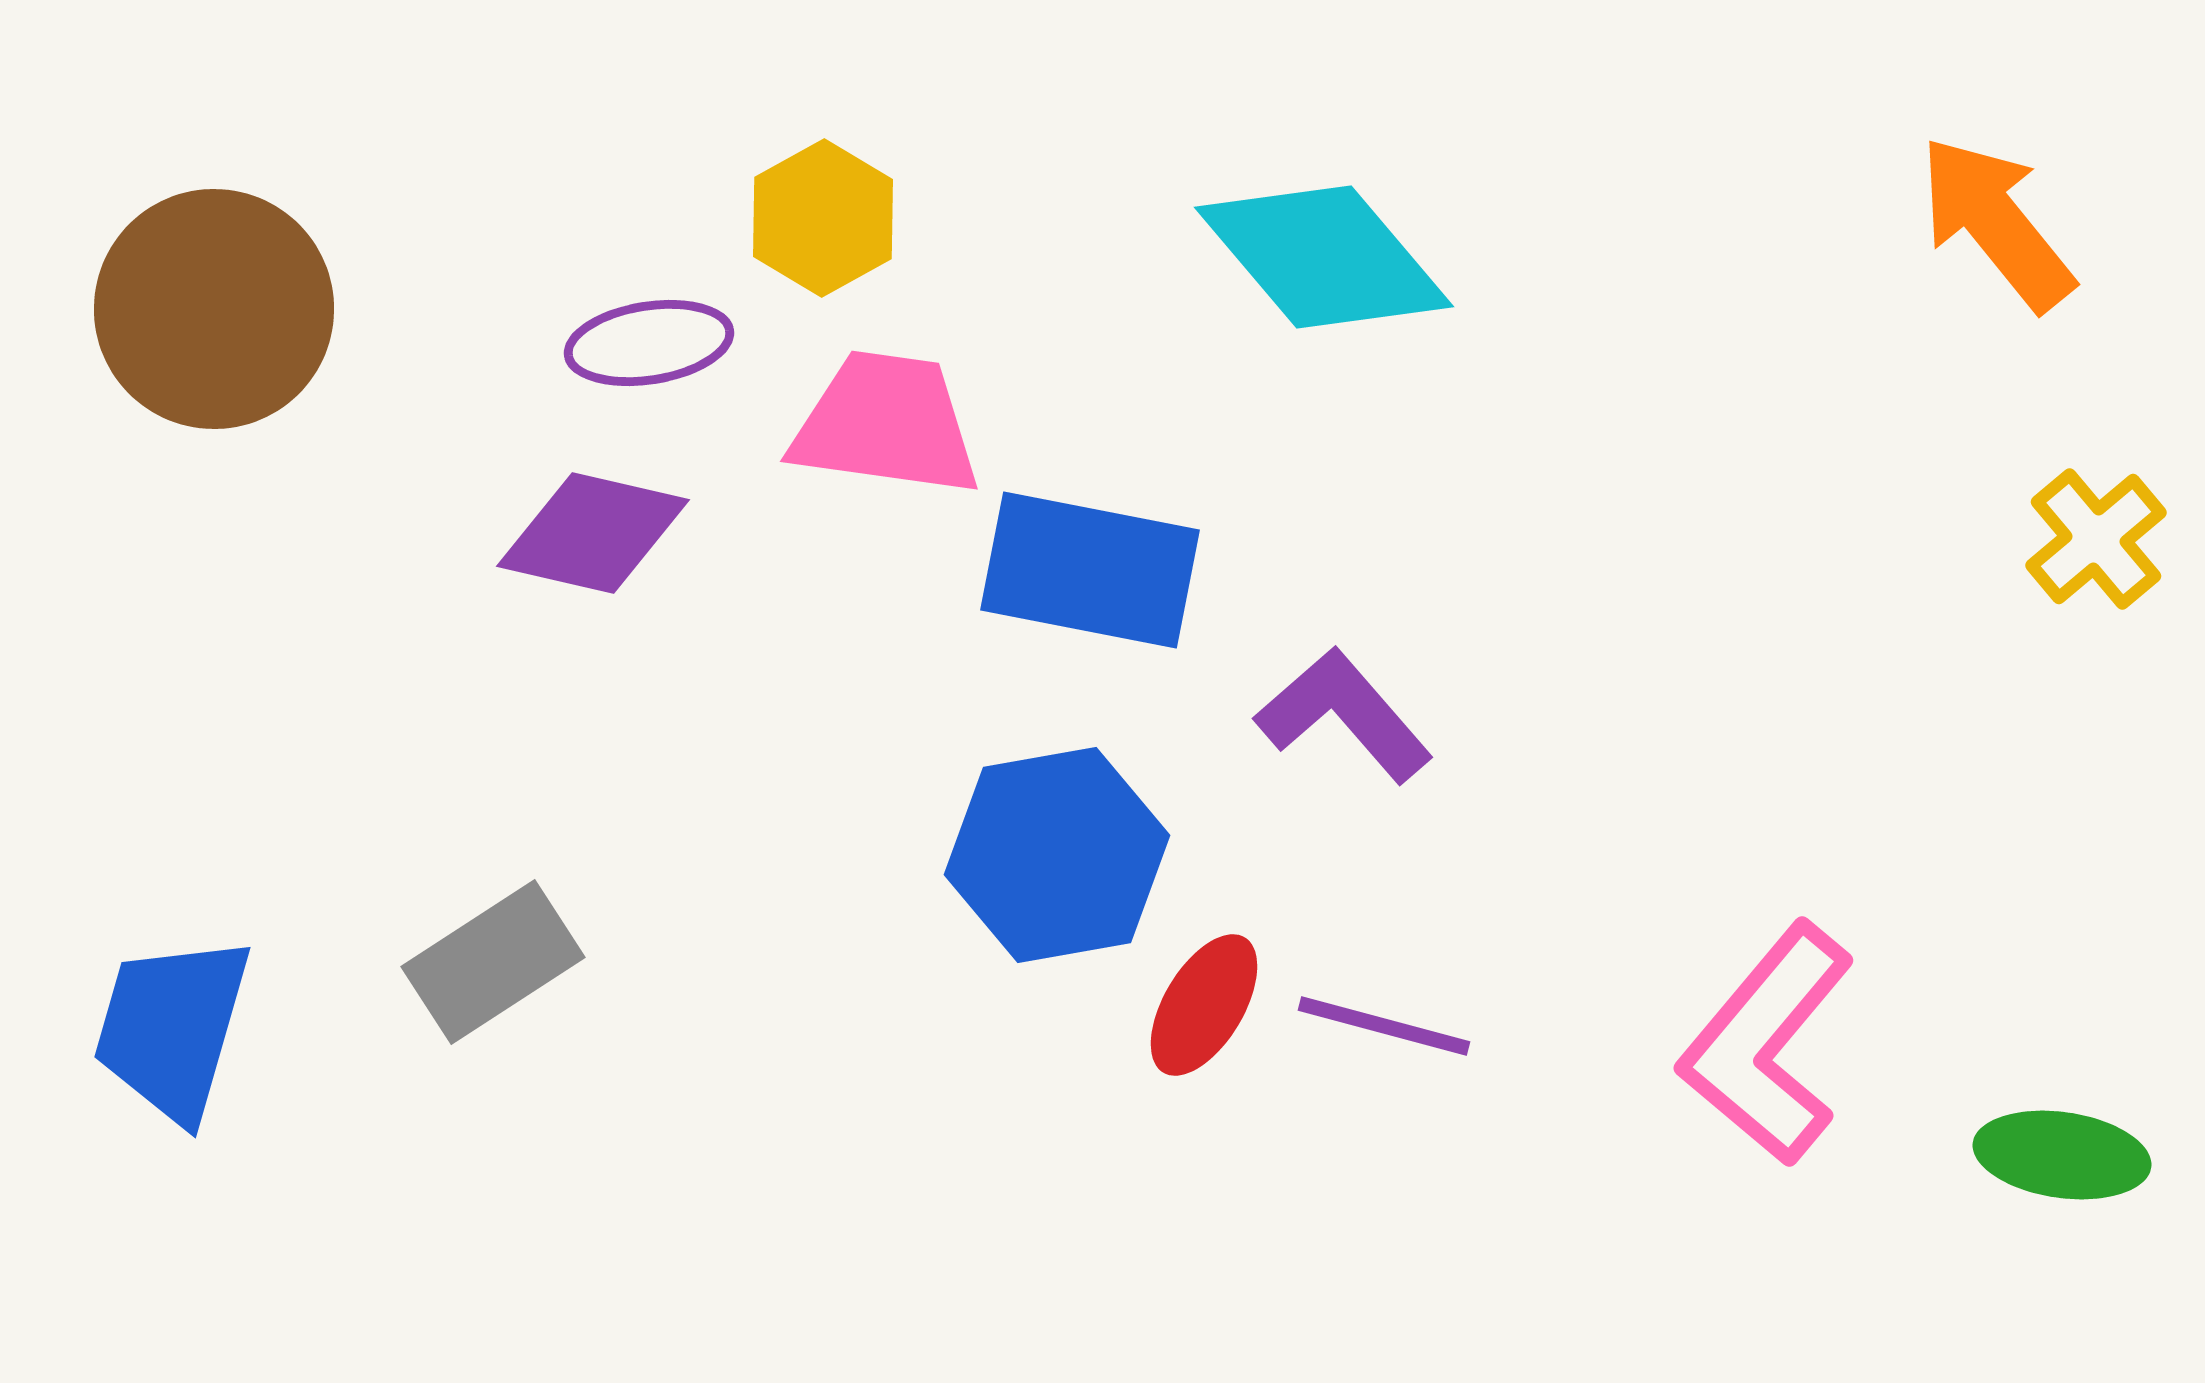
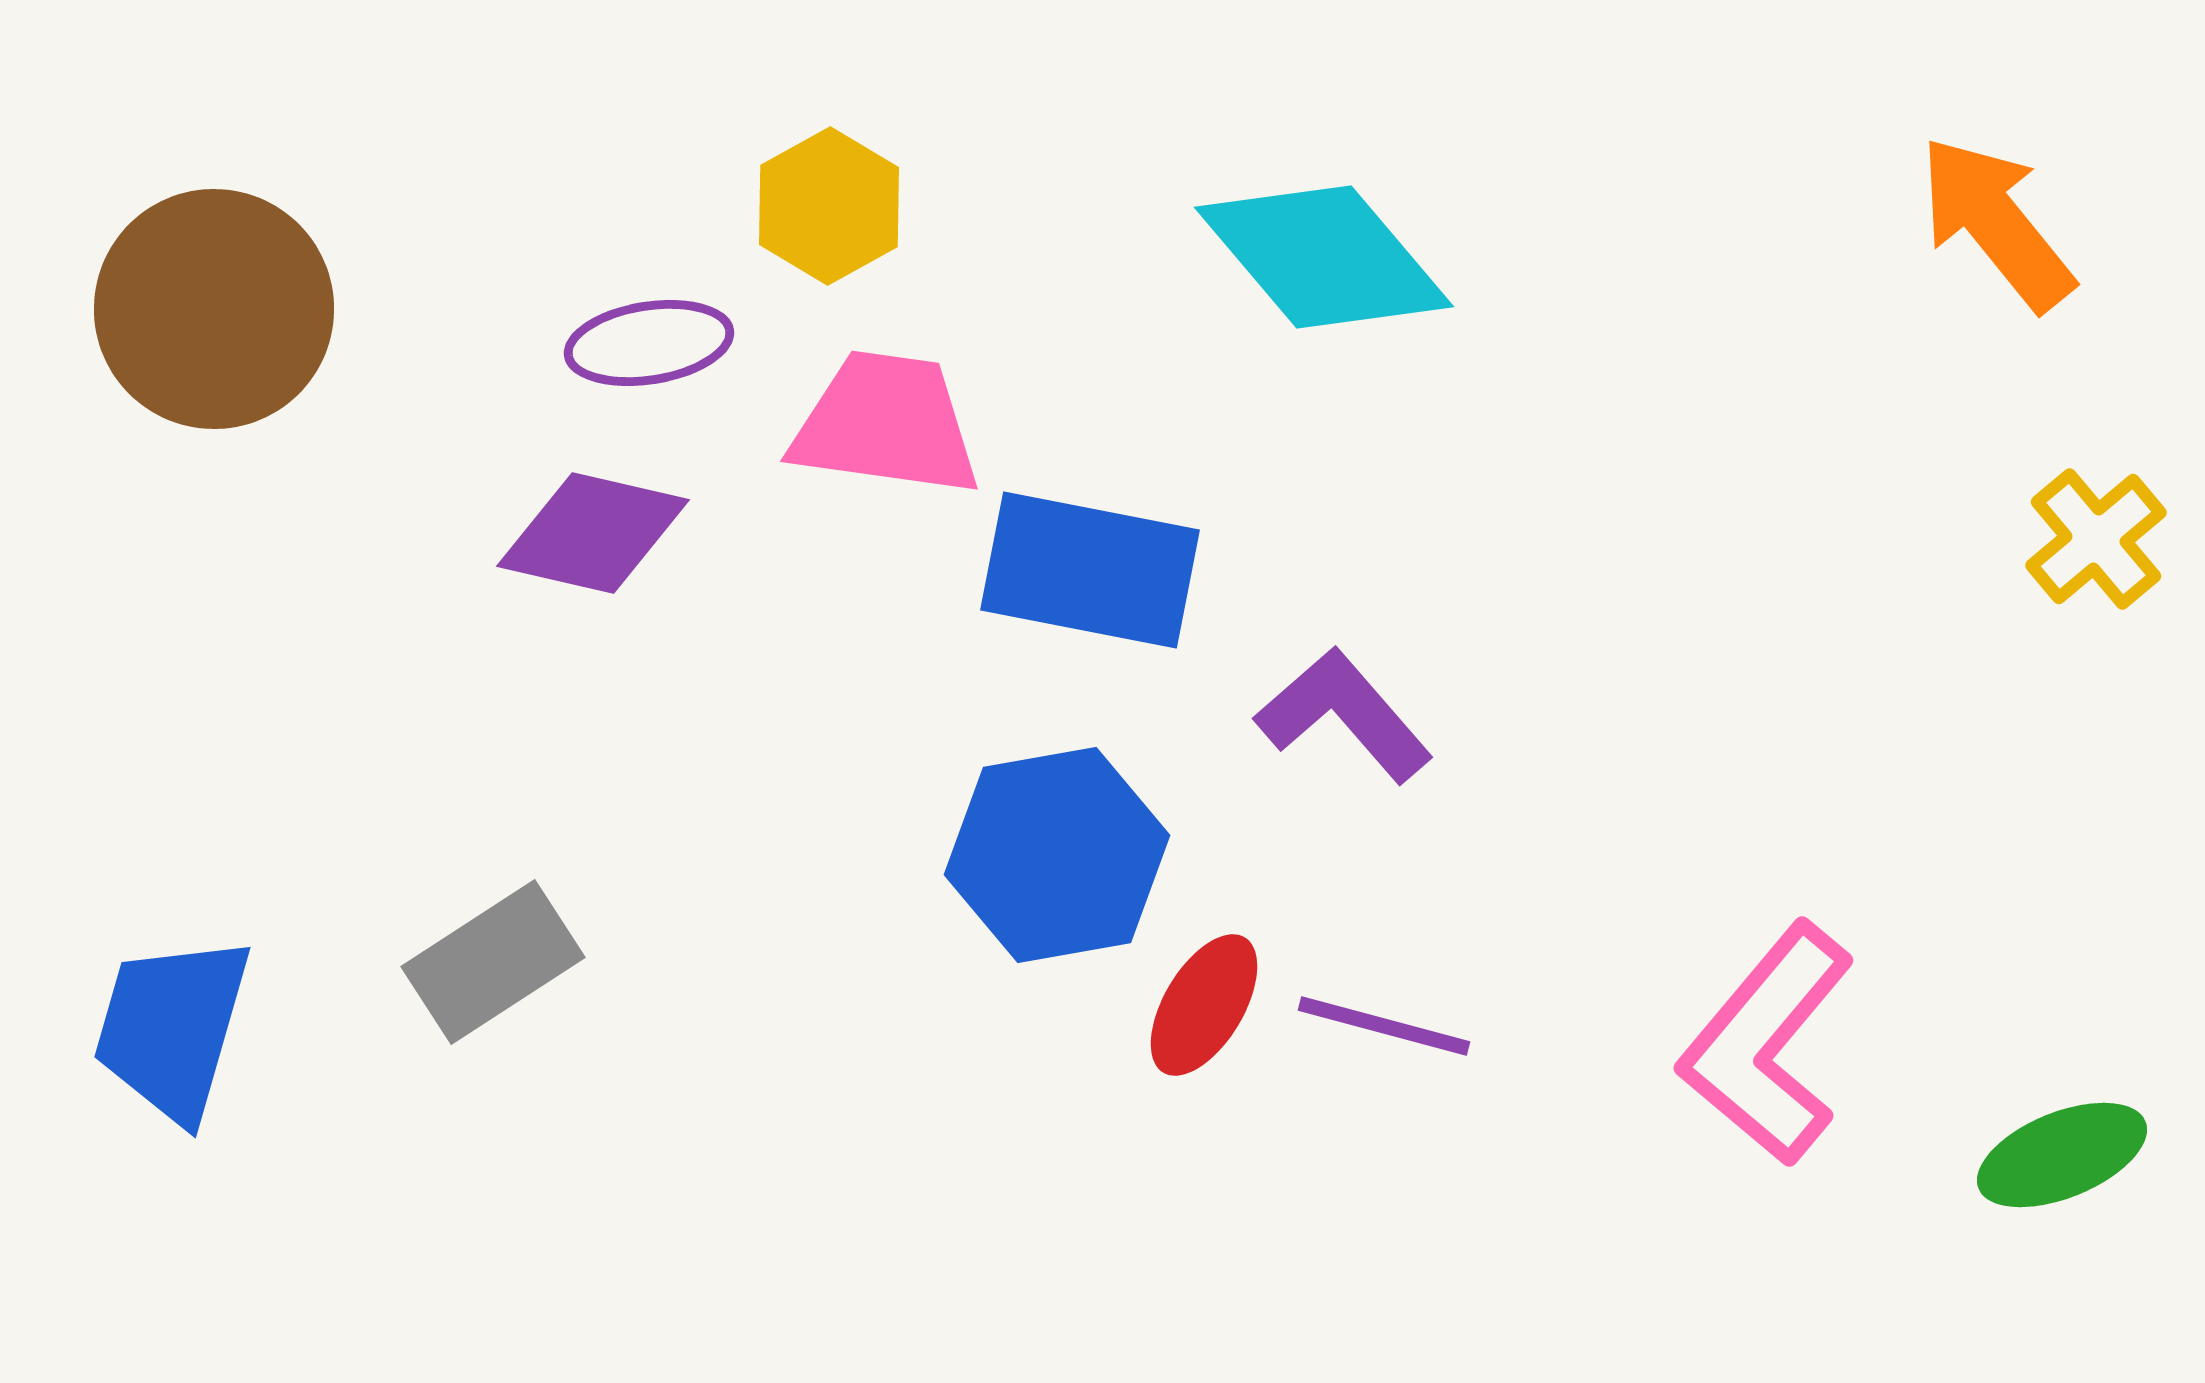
yellow hexagon: moved 6 px right, 12 px up
green ellipse: rotated 30 degrees counterclockwise
